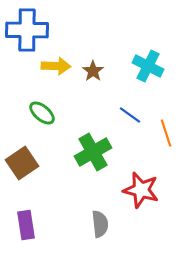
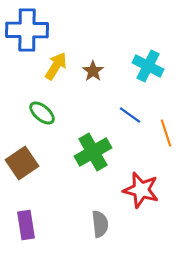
yellow arrow: rotated 60 degrees counterclockwise
